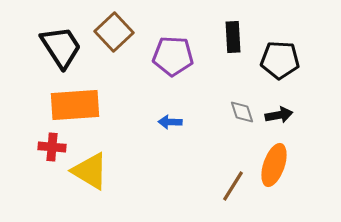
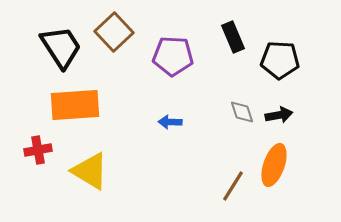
black rectangle: rotated 20 degrees counterclockwise
red cross: moved 14 px left, 3 px down; rotated 16 degrees counterclockwise
